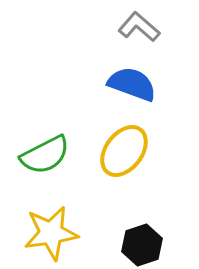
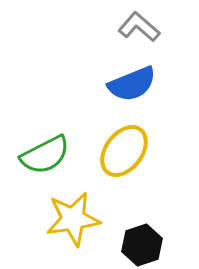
blue semicircle: rotated 138 degrees clockwise
yellow star: moved 22 px right, 14 px up
